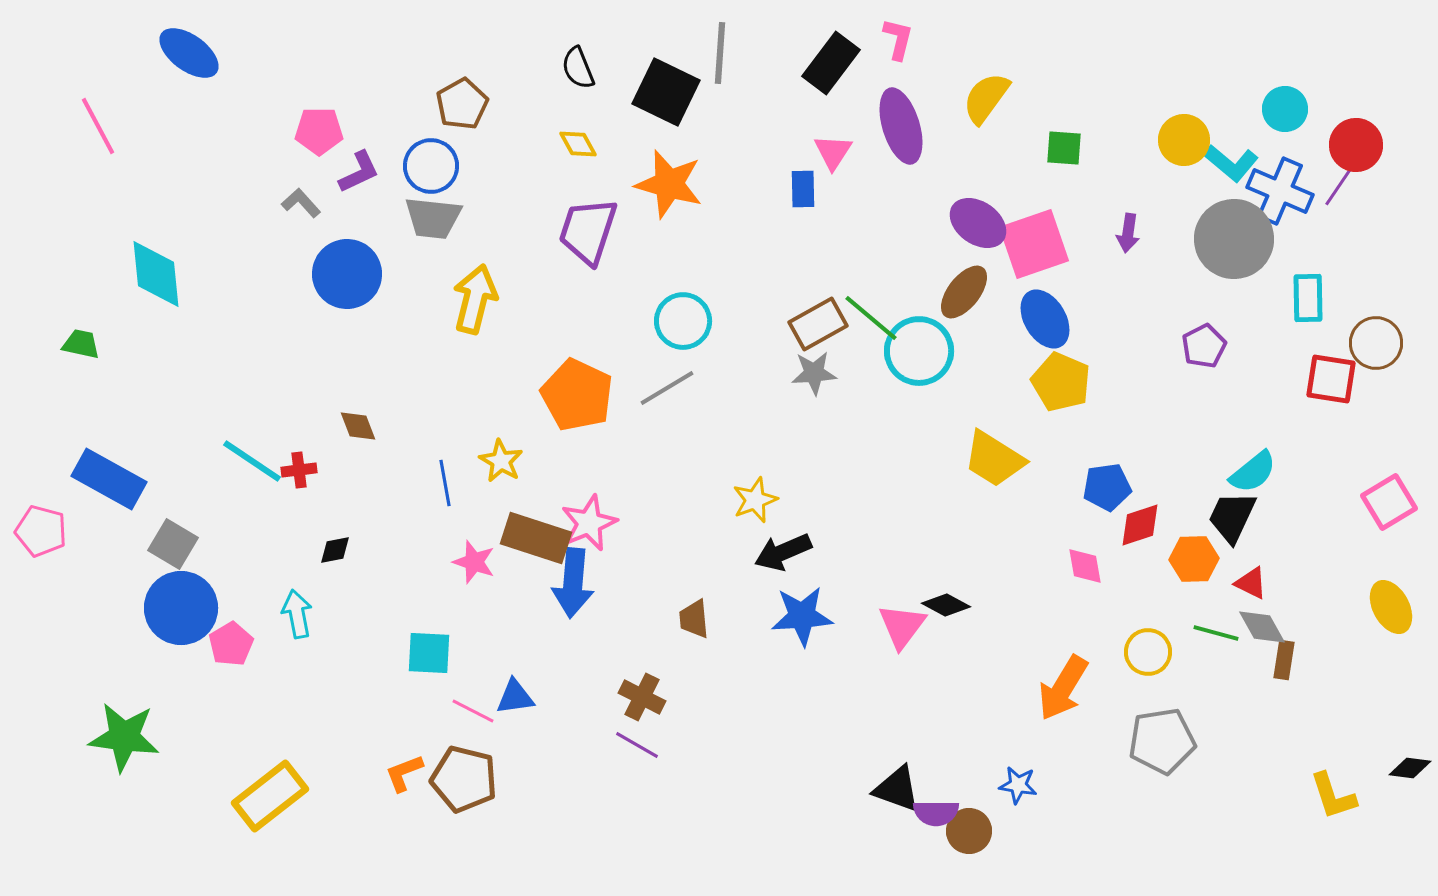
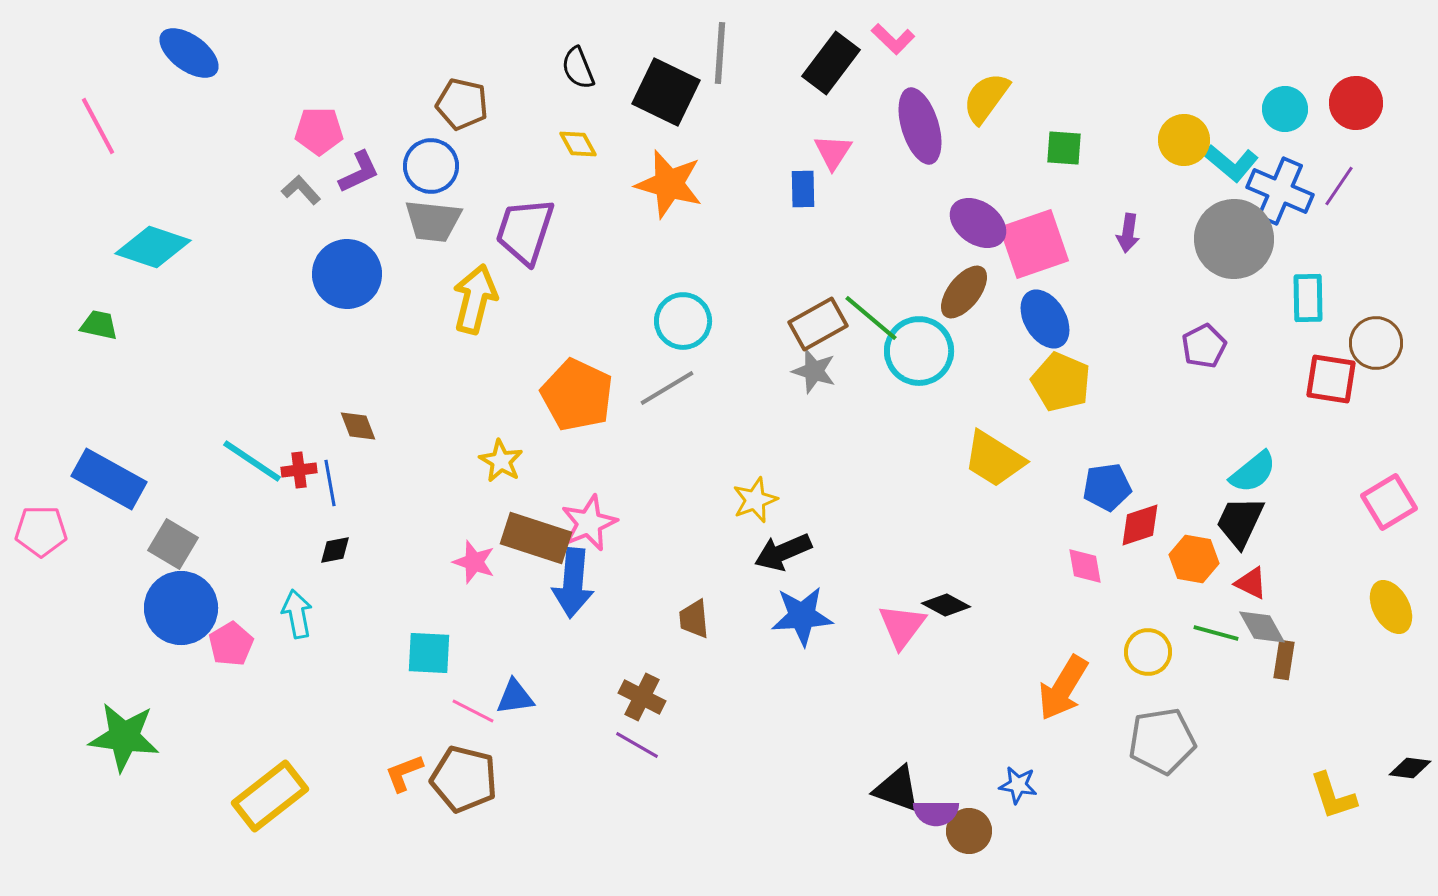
pink L-shape at (898, 39): moved 5 px left; rotated 120 degrees clockwise
brown pentagon at (462, 104): rotated 30 degrees counterclockwise
purple ellipse at (901, 126): moved 19 px right
red circle at (1356, 145): moved 42 px up
gray L-shape at (301, 203): moved 13 px up
gray trapezoid at (433, 218): moved 3 px down
purple trapezoid at (588, 231): moved 63 px left
cyan diamond at (156, 274): moved 3 px left, 27 px up; rotated 66 degrees counterclockwise
green trapezoid at (81, 344): moved 18 px right, 19 px up
gray star at (814, 373): moved 2 px up; rotated 21 degrees clockwise
blue line at (445, 483): moved 115 px left
black trapezoid at (1232, 517): moved 8 px right, 5 px down
pink pentagon at (41, 531): rotated 15 degrees counterclockwise
orange hexagon at (1194, 559): rotated 12 degrees clockwise
